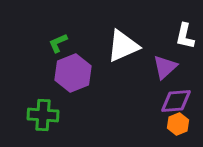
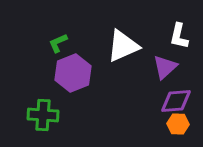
white L-shape: moved 6 px left
orange hexagon: rotated 25 degrees clockwise
